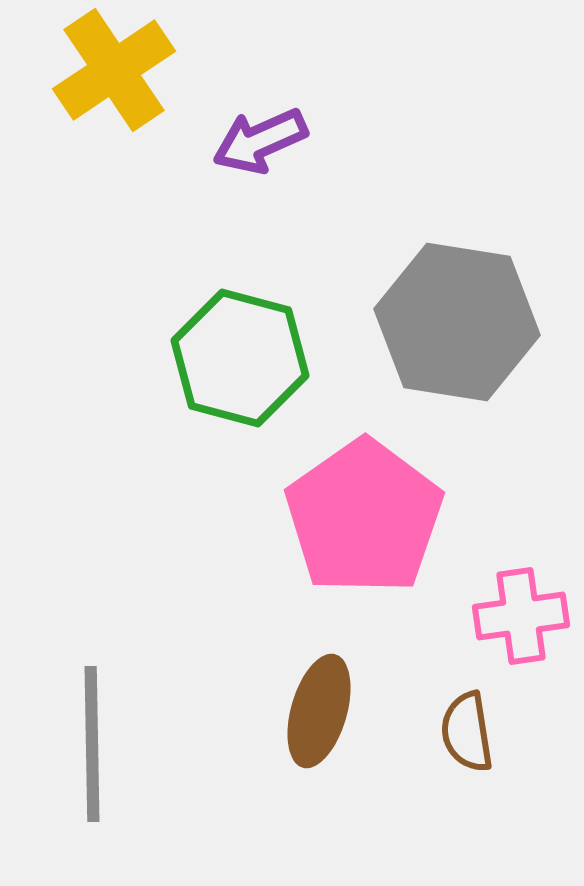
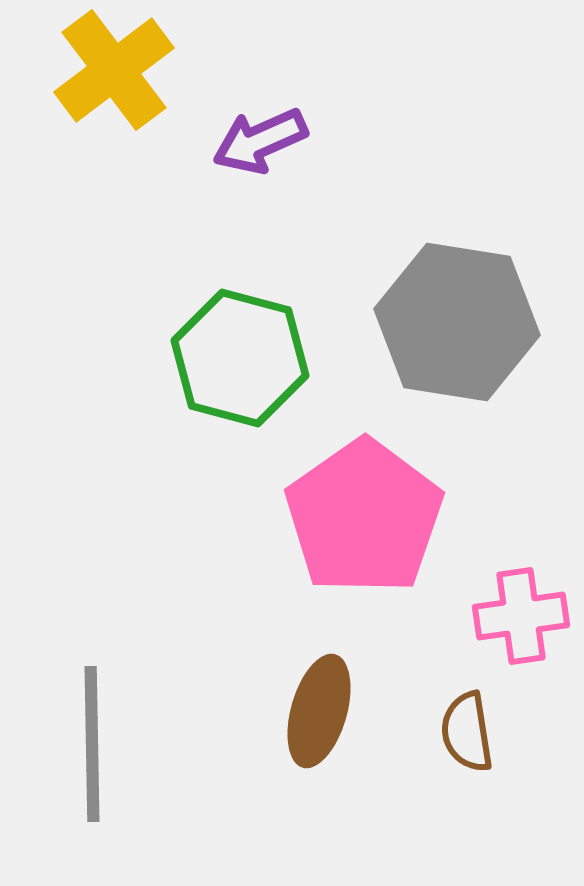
yellow cross: rotated 3 degrees counterclockwise
